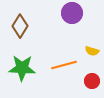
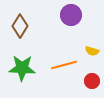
purple circle: moved 1 px left, 2 px down
